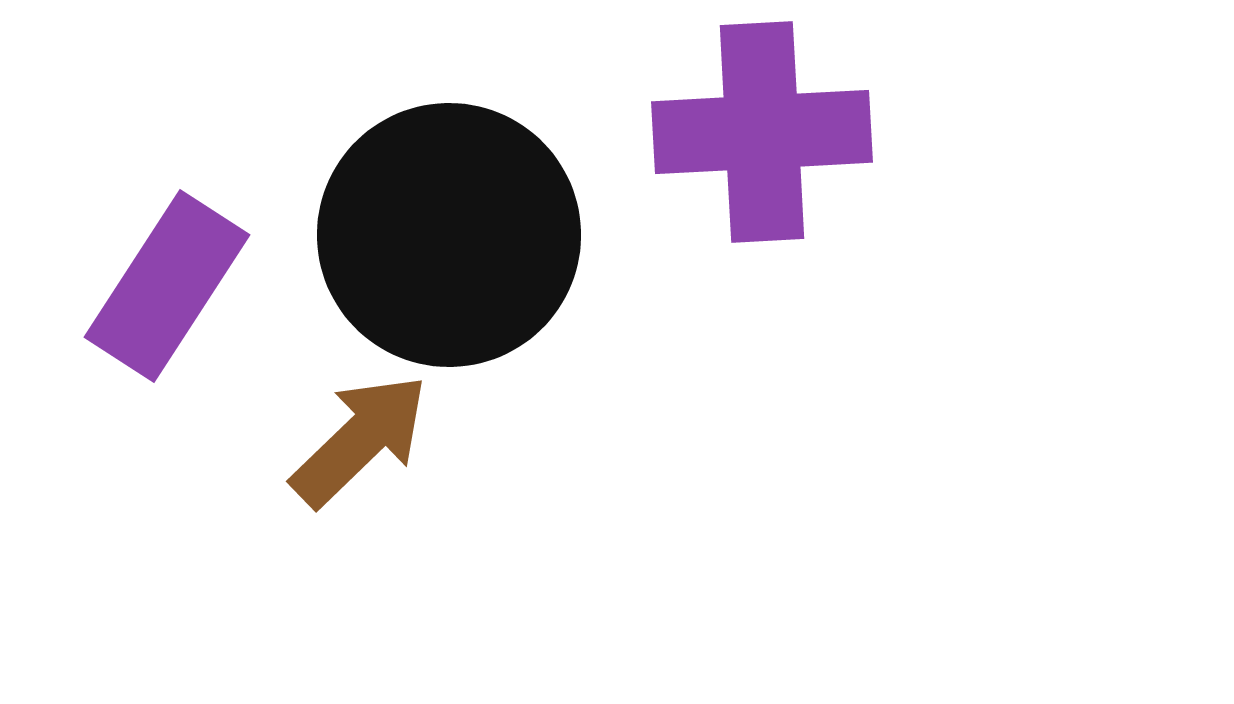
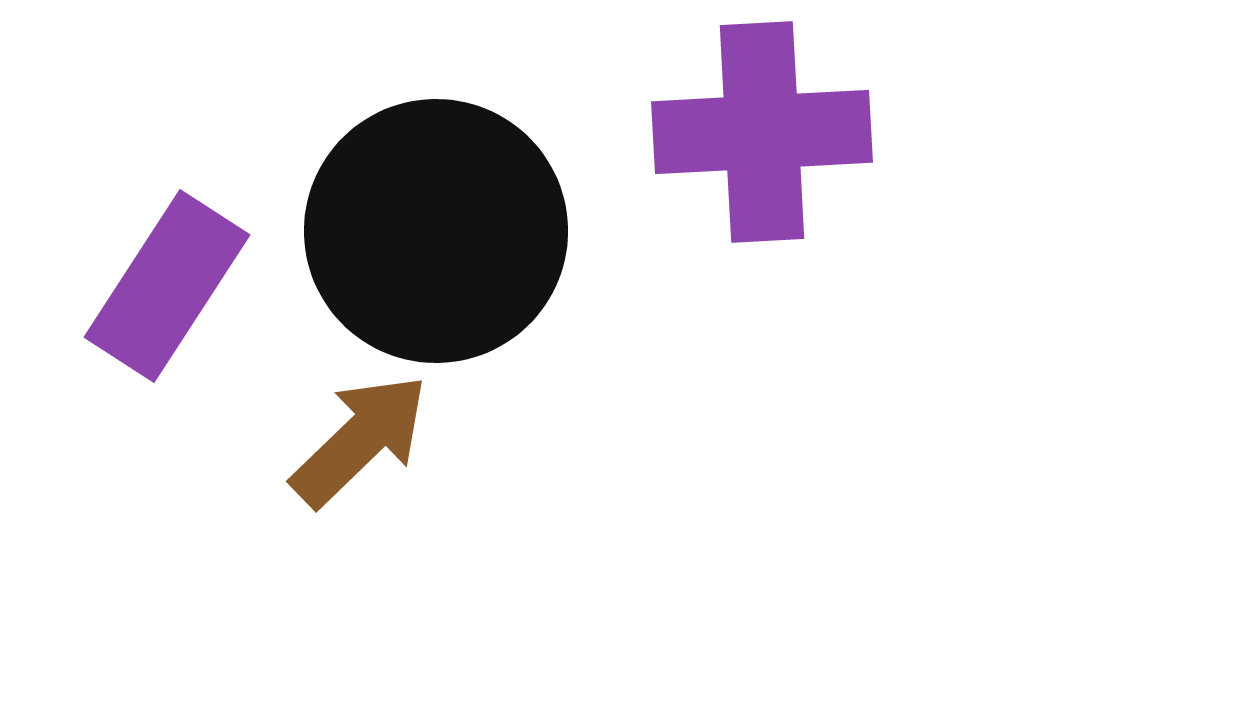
black circle: moved 13 px left, 4 px up
